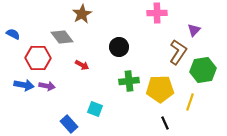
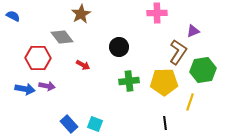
brown star: moved 1 px left
purple triangle: moved 1 px left, 1 px down; rotated 24 degrees clockwise
blue semicircle: moved 18 px up
red arrow: moved 1 px right
blue arrow: moved 1 px right, 4 px down
yellow pentagon: moved 4 px right, 7 px up
cyan square: moved 15 px down
black line: rotated 16 degrees clockwise
